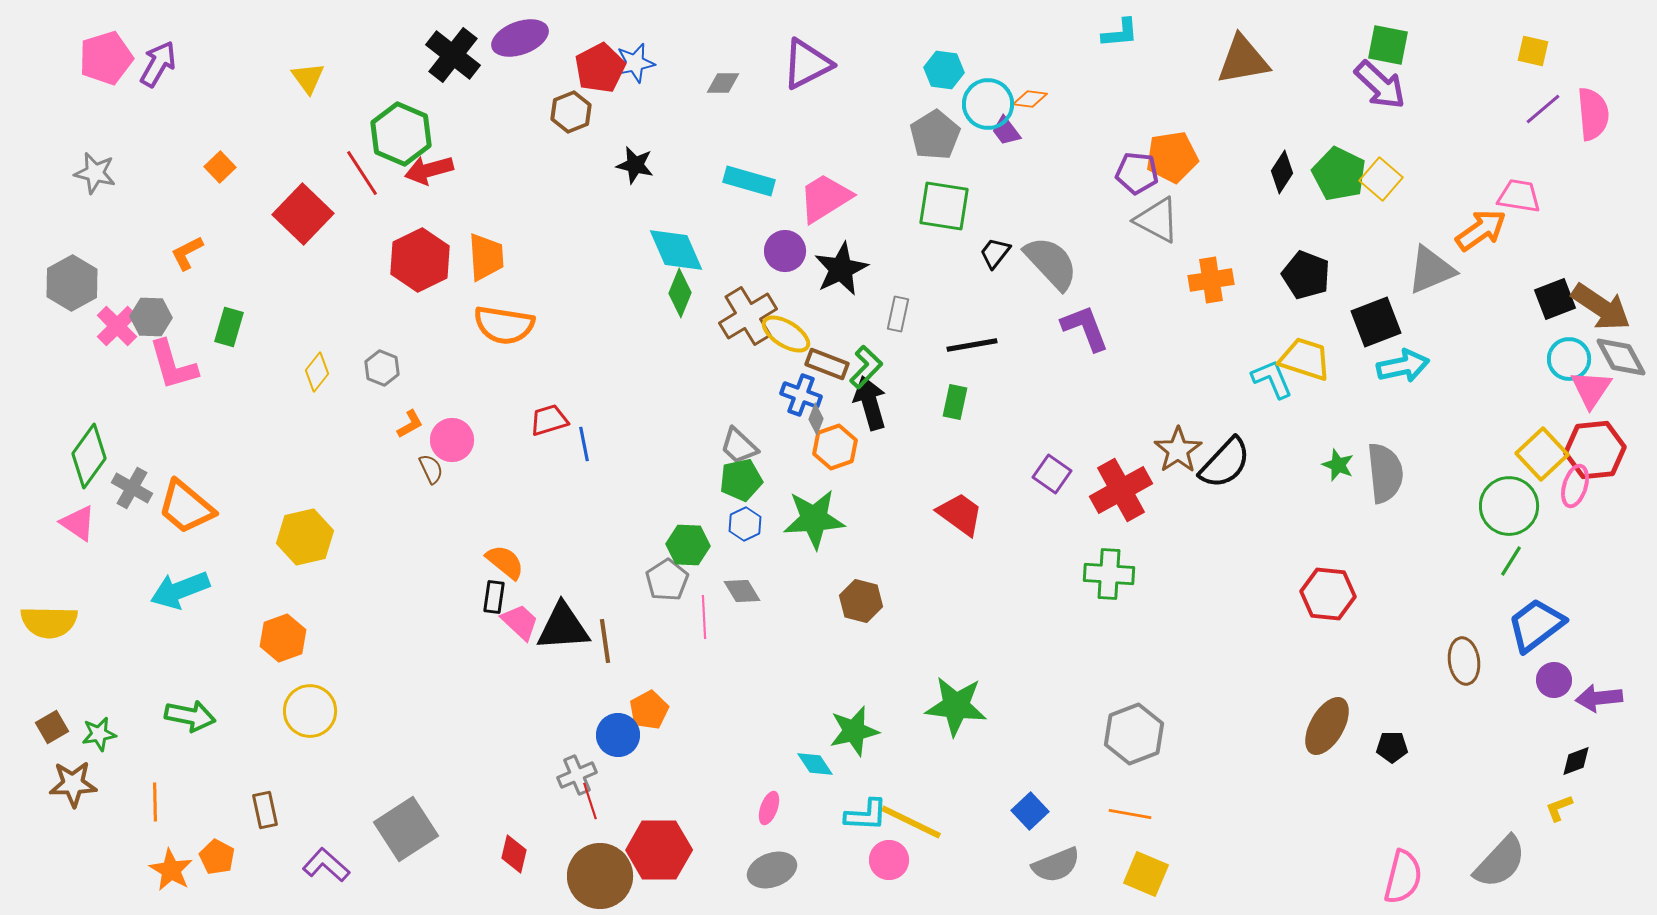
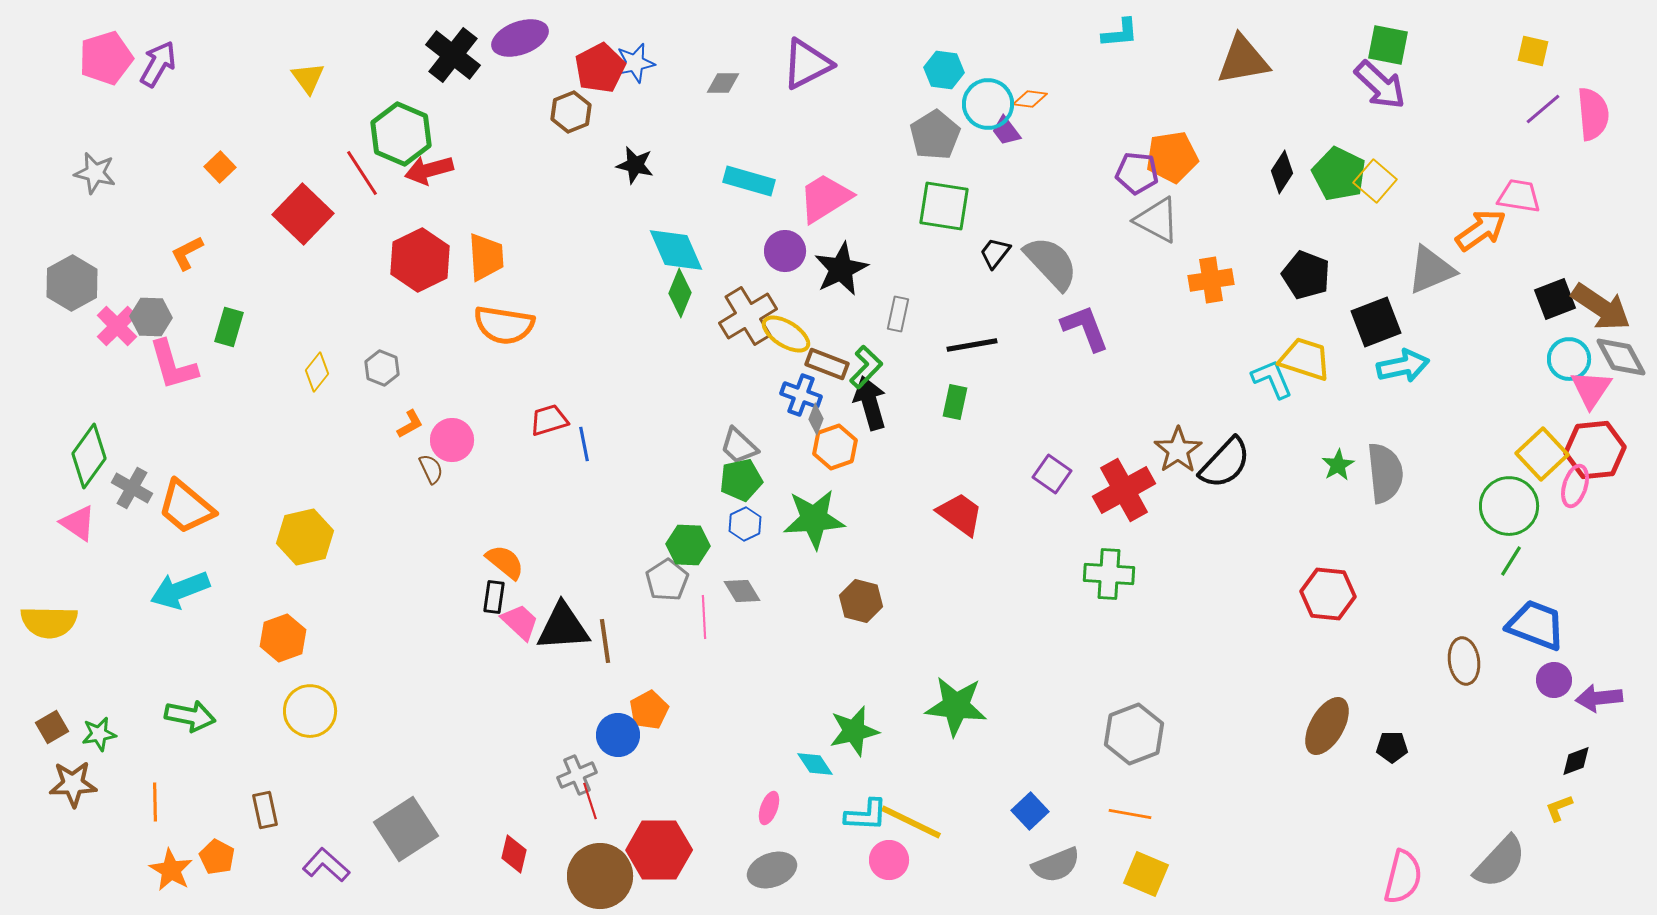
yellow square at (1381, 179): moved 6 px left, 2 px down
green star at (1338, 465): rotated 20 degrees clockwise
red cross at (1121, 490): moved 3 px right
blue trapezoid at (1536, 625): rotated 58 degrees clockwise
